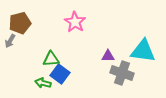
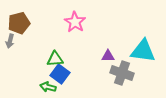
brown pentagon: moved 1 px left
gray arrow: rotated 16 degrees counterclockwise
green triangle: moved 4 px right
green arrow: moved 5 px right, 4 px down
